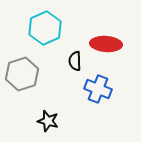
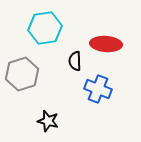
cyan hexagon: rotated 16 degrees clockwise
